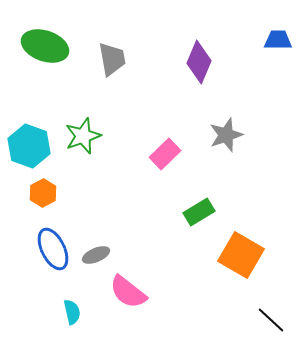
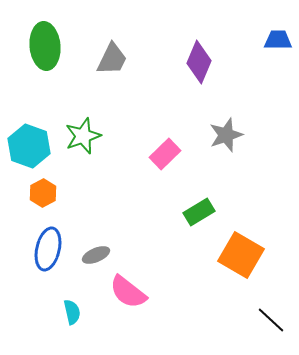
green ellipse: rotated 66 degrees clockwise
gray trapezoid: rotated 36 degrees clockwise
blue ellipse: moved 5 px left; rotated 39 degrees clockwise
